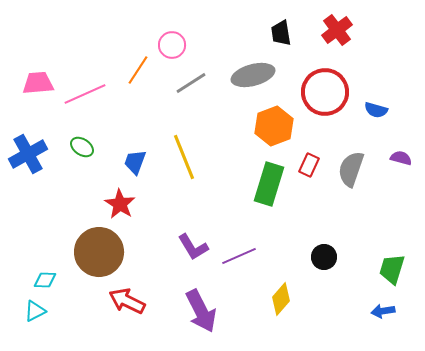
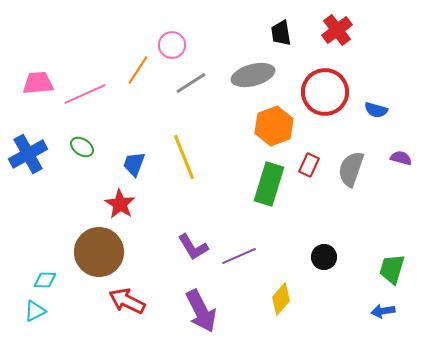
blue trapezoid: moved 1 px left, 2 px down
